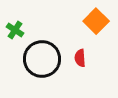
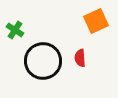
orange square: rotated 20 degrees clockwise
black circle: moved 1 px right, 2 px down
